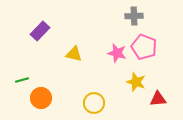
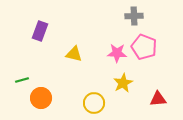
purple rectangle: rotated 24 degrees counterclockwise
pink star: rotated 12 degrees counterclockwise
yellow star: moved 13 px left, 1 px down; rotated 24 degrees clockwise
